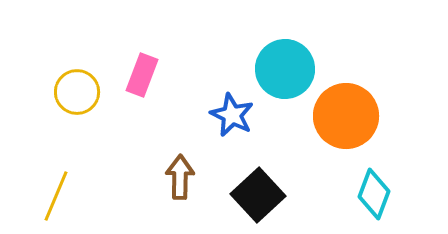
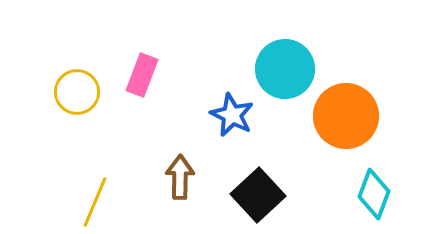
yellow line: moved 39 px right, 6 px down
